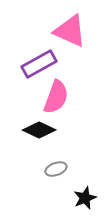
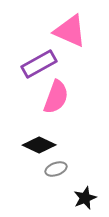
black diamond: moved 15 px down
